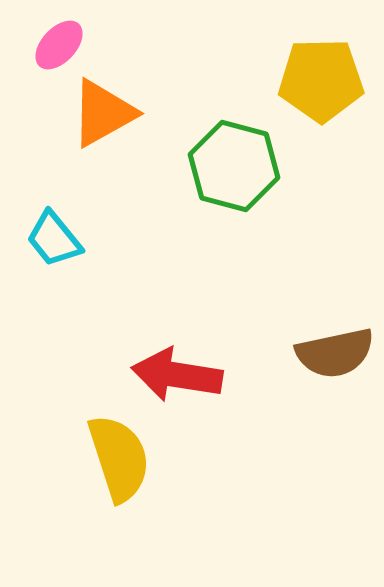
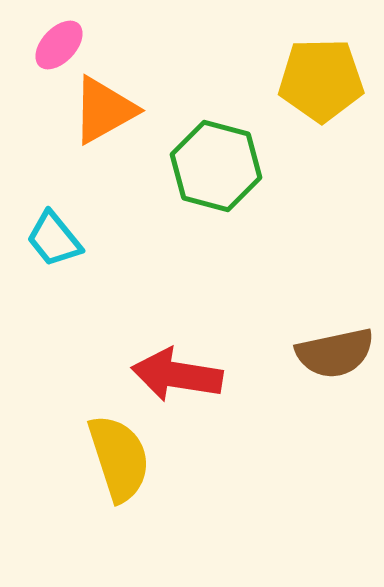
orange triangle: moved 1 px right, 3 px up
green hexagon: moved 18 px left
